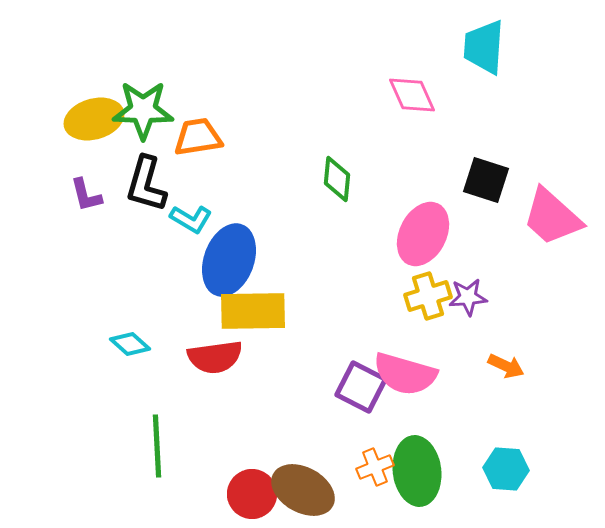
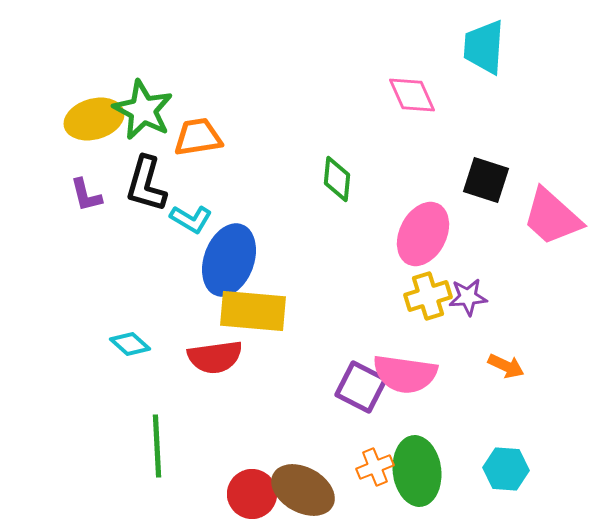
green star: rotated 26 degrees clockwise
yellow rectangle: rotated 6 degrees clockwise
pink semicircle: rotated 8 degrees counterclockwise
